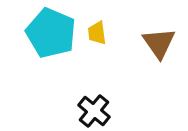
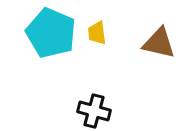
brown triangle: rotated 42 degrees counterclockwise
black cross: rotated 24 degrees counterclockwise
